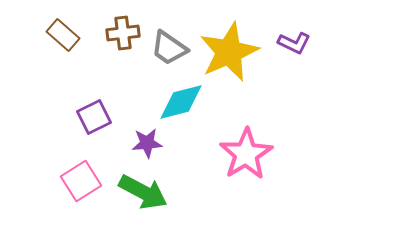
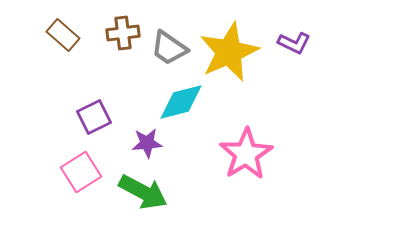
pink square: moved 9 px up
